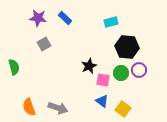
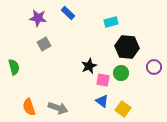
blue rectangle: moved 3 px right, 5 px up
purple circle: moved 15 px right, 3 px up
